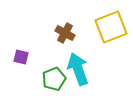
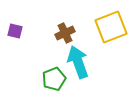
brown cross: rotated 36 degrees clockwise
purple square: moved 6 px left, 26 px up
cyan arrow: moved 7 px up
